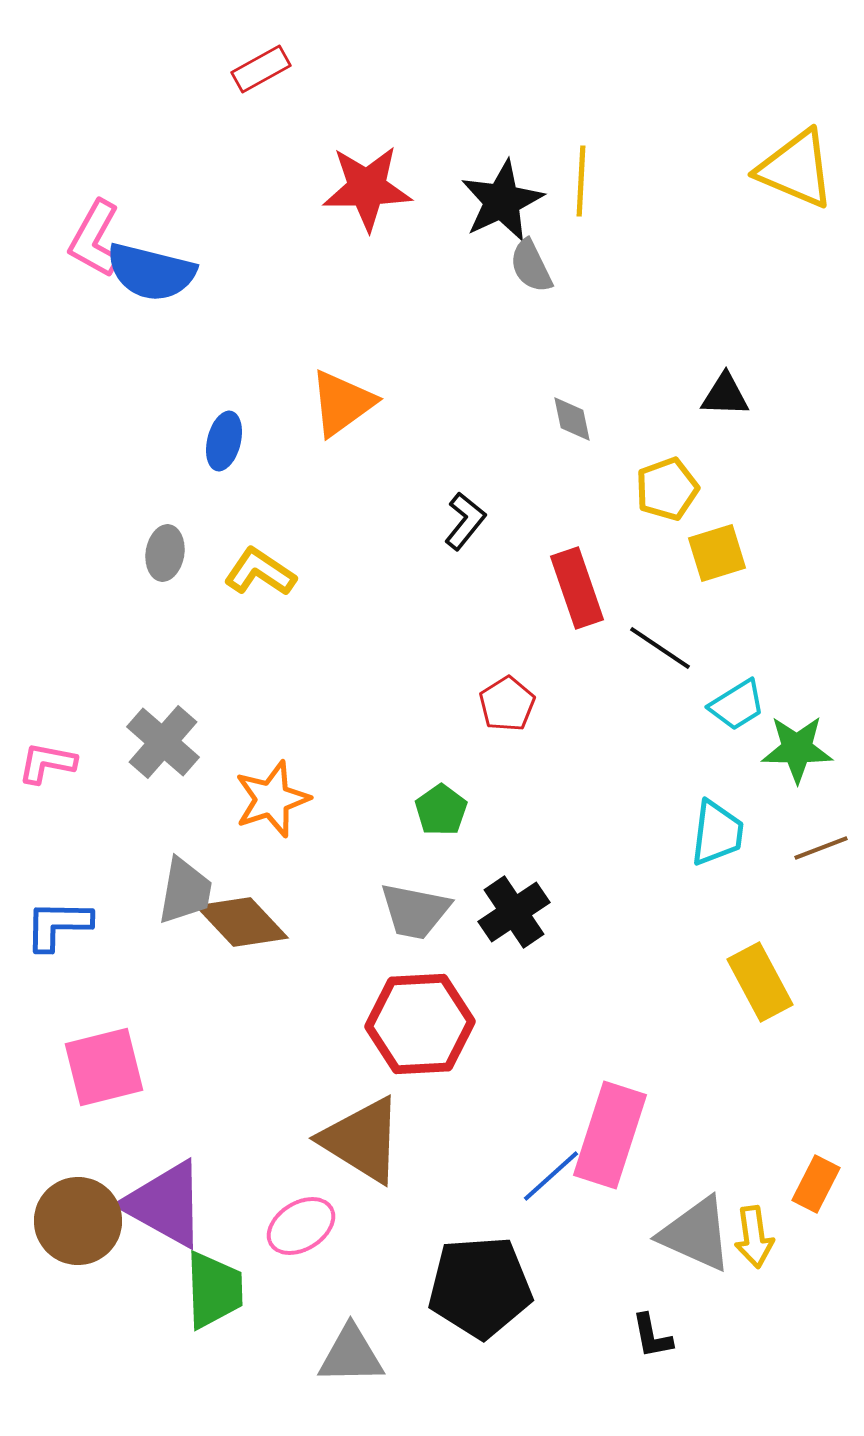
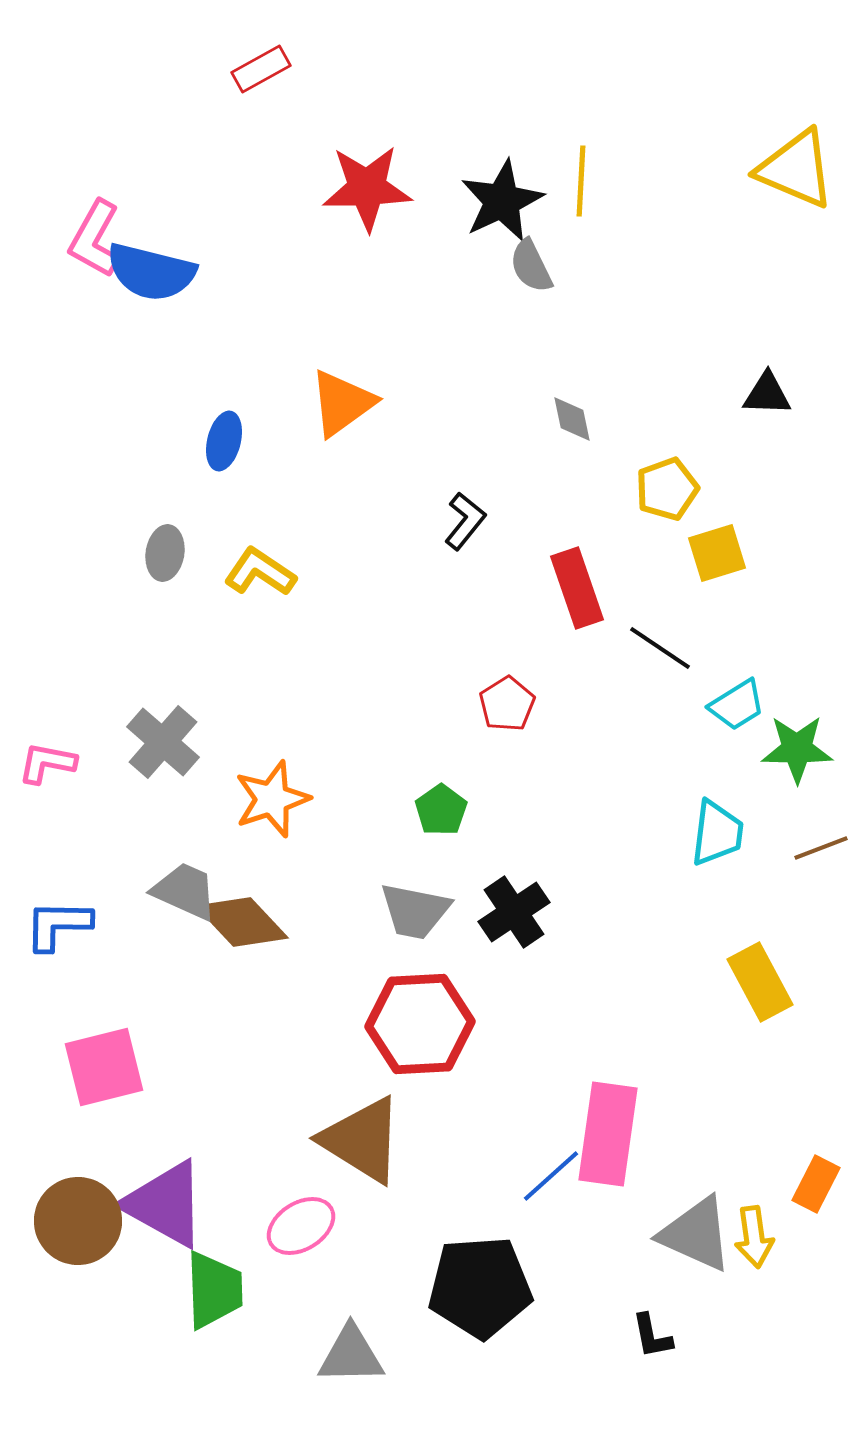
black triangle at (725, 395): moved 42 px right, 1 px up
gray trapezoid at (185, 891): rotated 76 degrees counterclockwise
pink rectangle at (610, 1135): moved 2 px left, 1 px up; rotated 10 degrees counterclockwise
